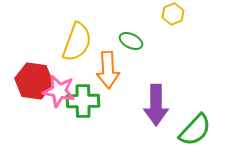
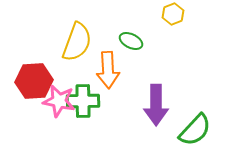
red hexagon: rotated 12 degrees counterclockwise
pink star: moved 10 px down
